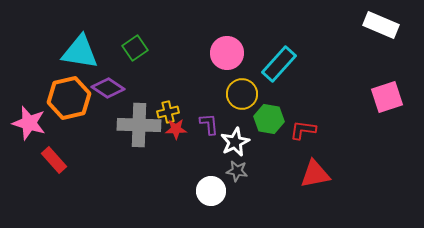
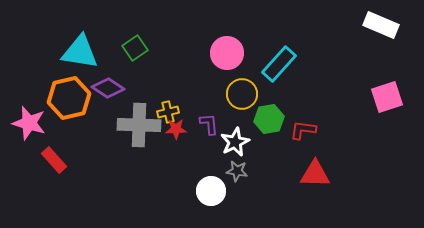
green hexagon: rotated 20 degrees counterclockwise
red triangle: rotated 12 degrees clockwise
